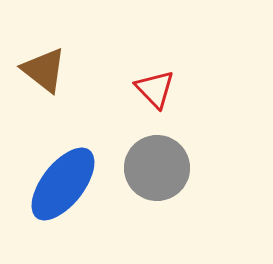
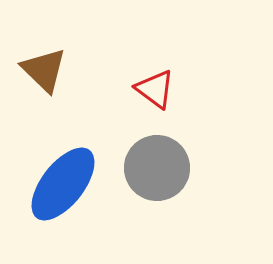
brown triangle: rotated 6 degrees clockwise
red triangle: rotated 9 degrees counterclockwise
